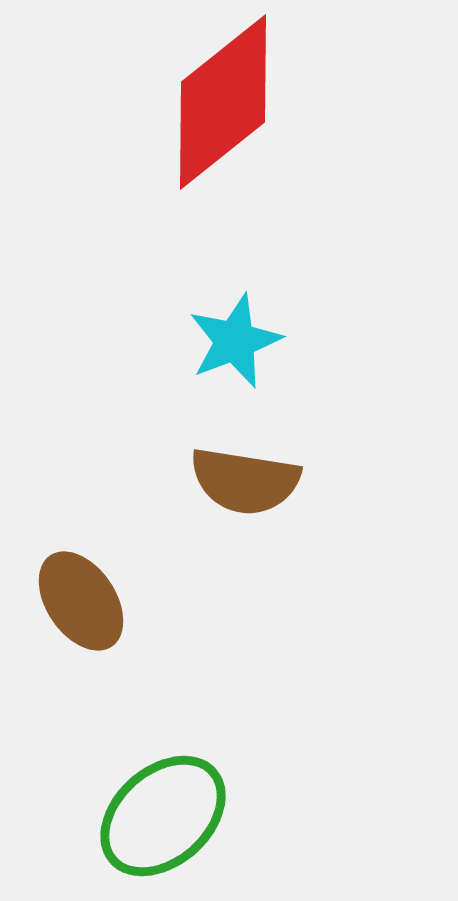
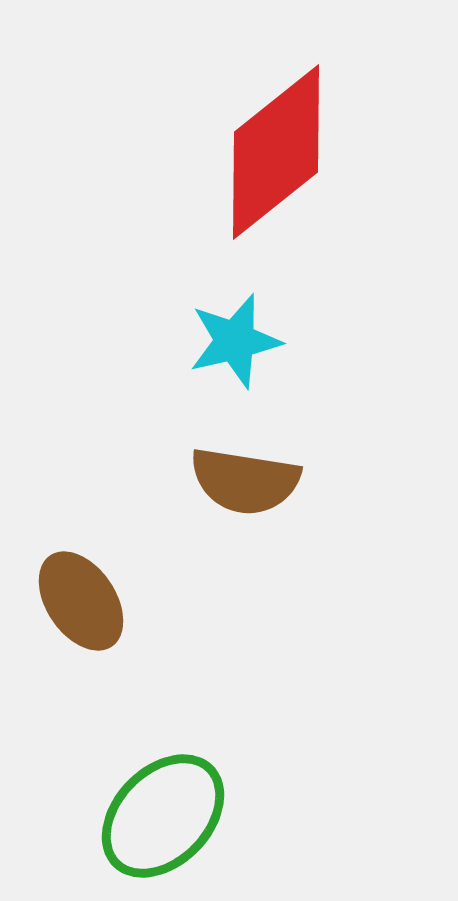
red diamond: moved 53 px right, 50 px down
cyan star: rotated 8 degrees clockwise
green ellipse: rotated 4 degrees counterclockwise
